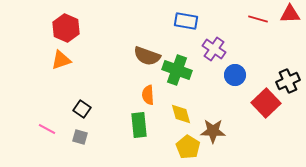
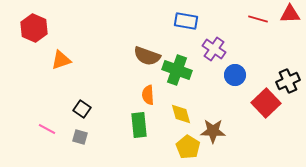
red hexagon: moved 32 px left
